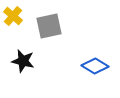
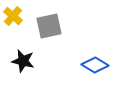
blue diamond: moved 1 px up
